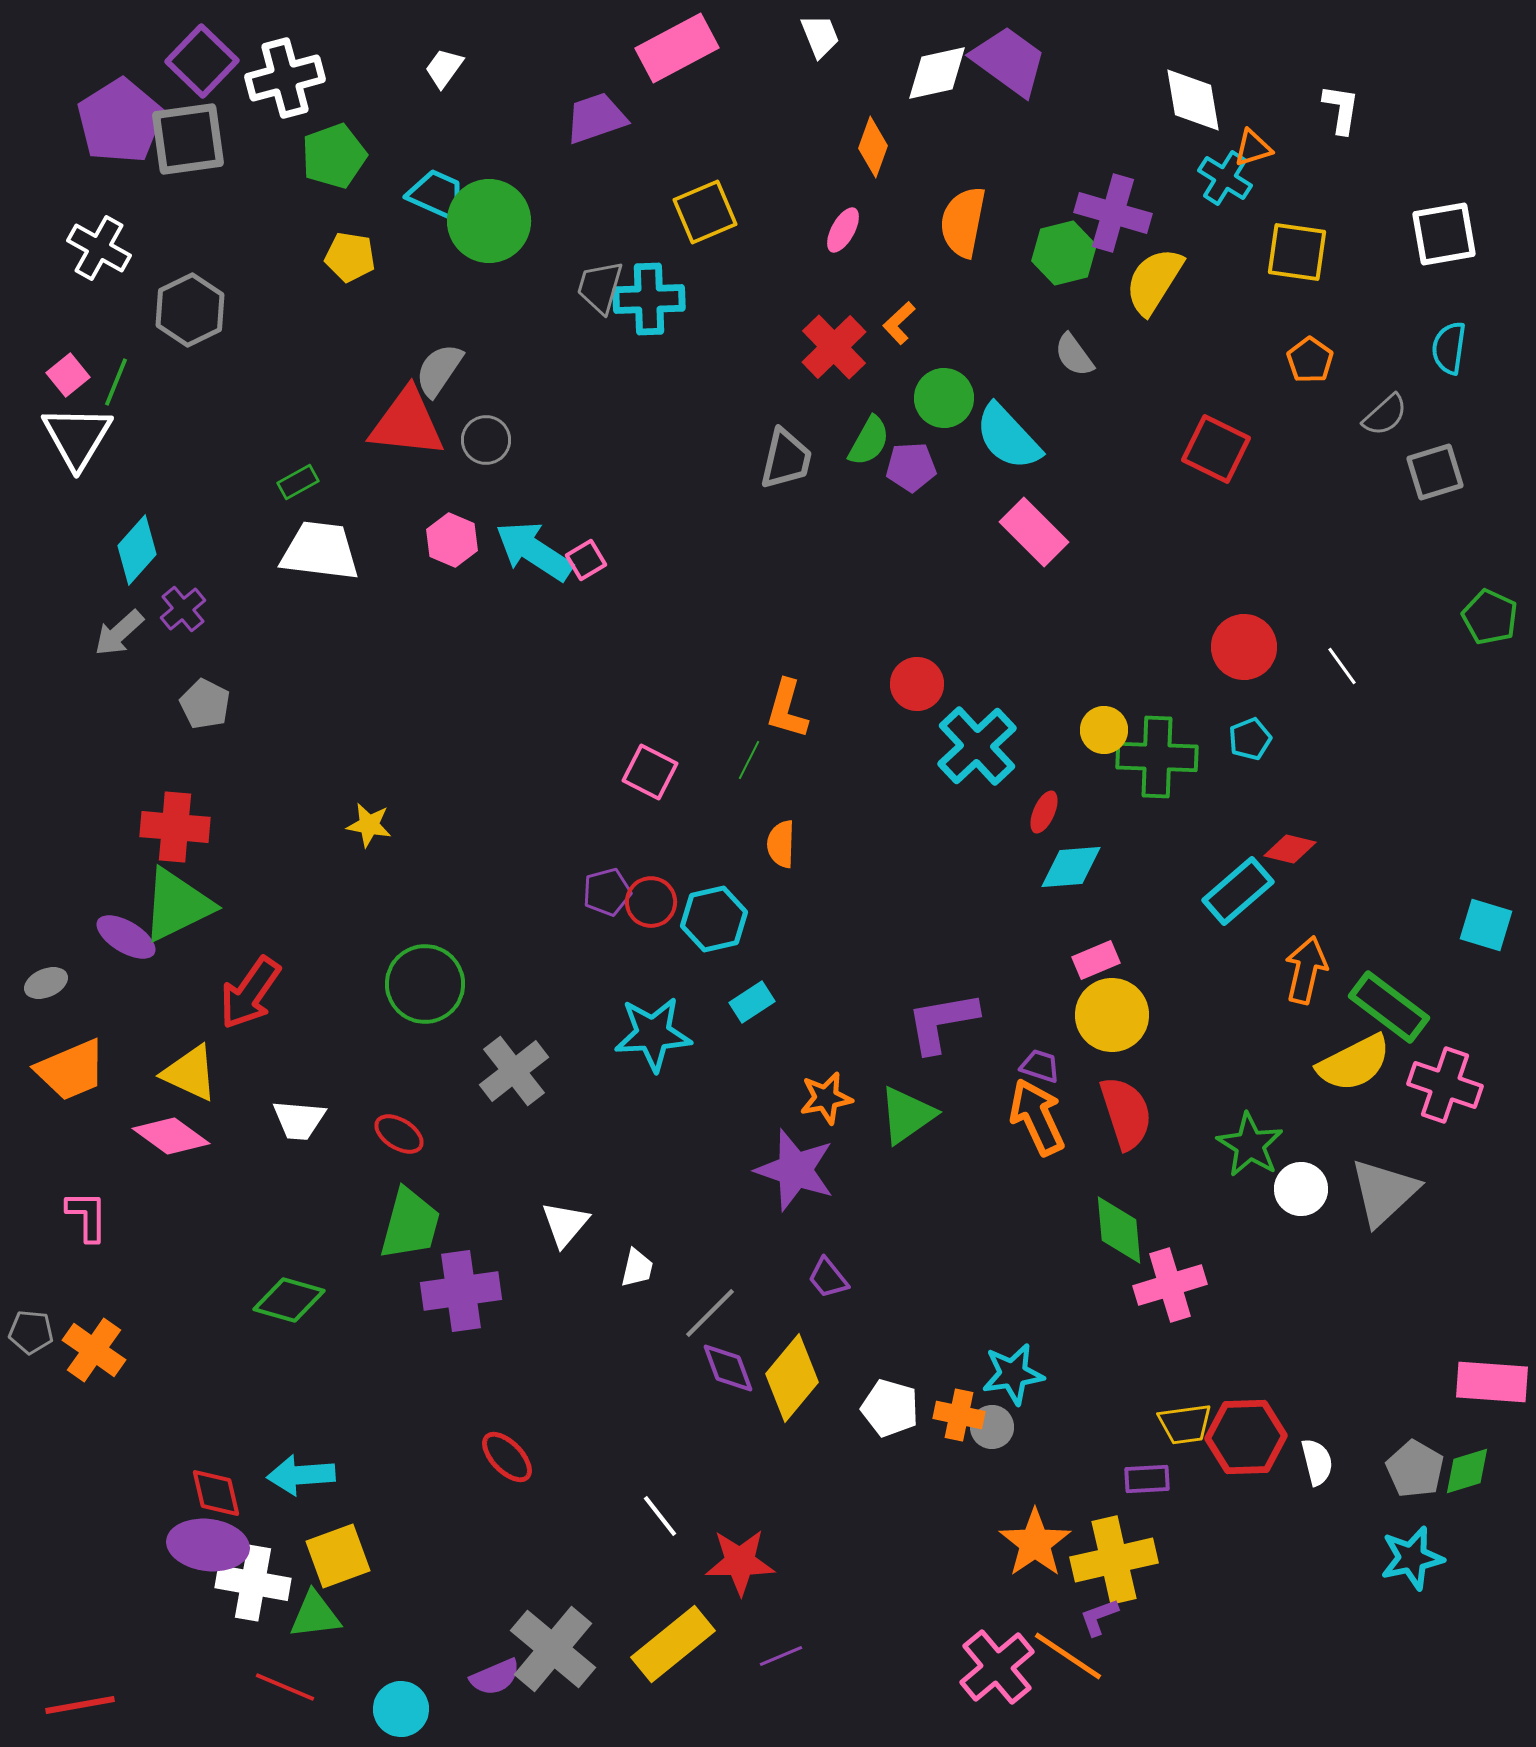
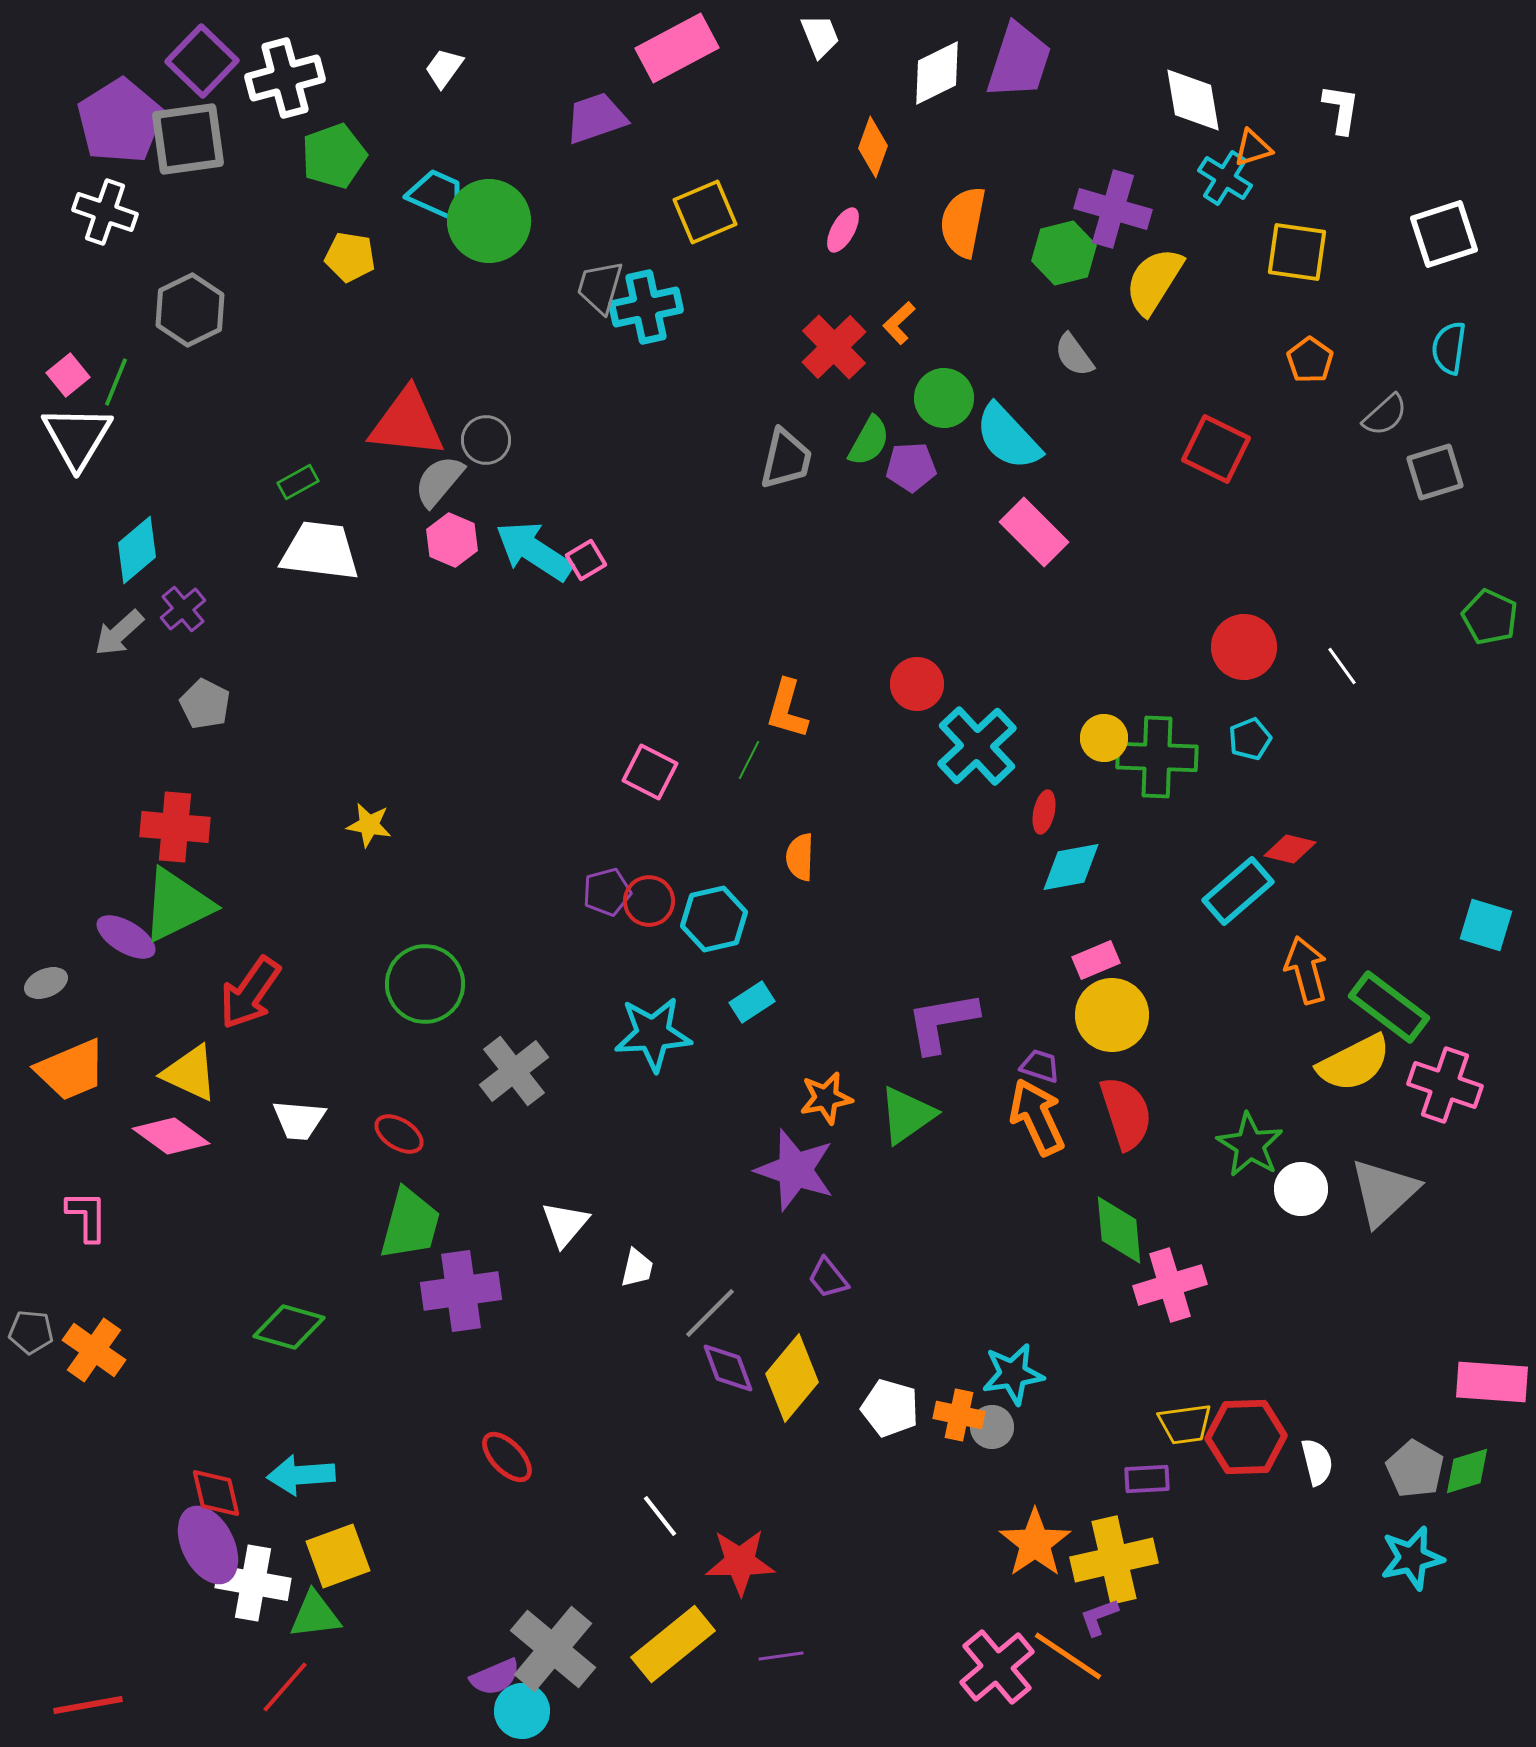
purple trapezoid at (1009, 61): moved 10 px right; rotated 72 degrees clockwise
white diamond at (937, 73): rotated 14 degrees counterclockwise
purple cross at (1113, 213): moved 4 px up
white square at (1444, 234): rotated 8 degrees counterclockwise
white cross at (99, 248): moved 6 px right, 36 px up; rotated 10 degrees counterclockwise
cyan cross at (649, 299): moved 3 px left, 8 px down; rotated 10 degrees counterclockwise
gray semicircle at (439, 370): moved 111 px down; rotated 6 degrees clockwise
cyan diamond at (137, 550): rotated 8 degrees clockwise
yellow circle at (1104, 730): moved 8 px down
red ellipse at (1044, 812): rotated 12 degrees counterclockwise
orange semicircle at (781, 844): moved 19 px right, 13 px down
cyan diamond at (1071, 867): rotated 6 degrees counterclockwise
red circle at (651, 902): moved 2 px left, 1 px up
orange arrow at (1306, 970): rotated 28 degrees counterclockwise
green diamond at (289, 1300): moved 27 px down
purple ellipse at (208, 1545): rotated 56 degrees clockwise
purple line at (781, 1656): rotated 15 degrees clockwise
red line at (285, 1687): rotated 72 degrees counterclockwise
red line at (80, 1705): moved 8 px right
cyan circle at (401, 1709): moved 121 px right, 2 px down
